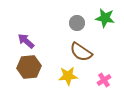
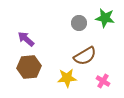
gray circle: moved 2 px right
purple arrow: moved 2 px up
brown semicircle: moved 4 px right, 4 px down; rotated 65 degrees counterclockwise
yellow star: moved 1 px left, 2 px down
pink cross: moved 1 px left, 1 px down; rotated 24 degrees counterclockwise
